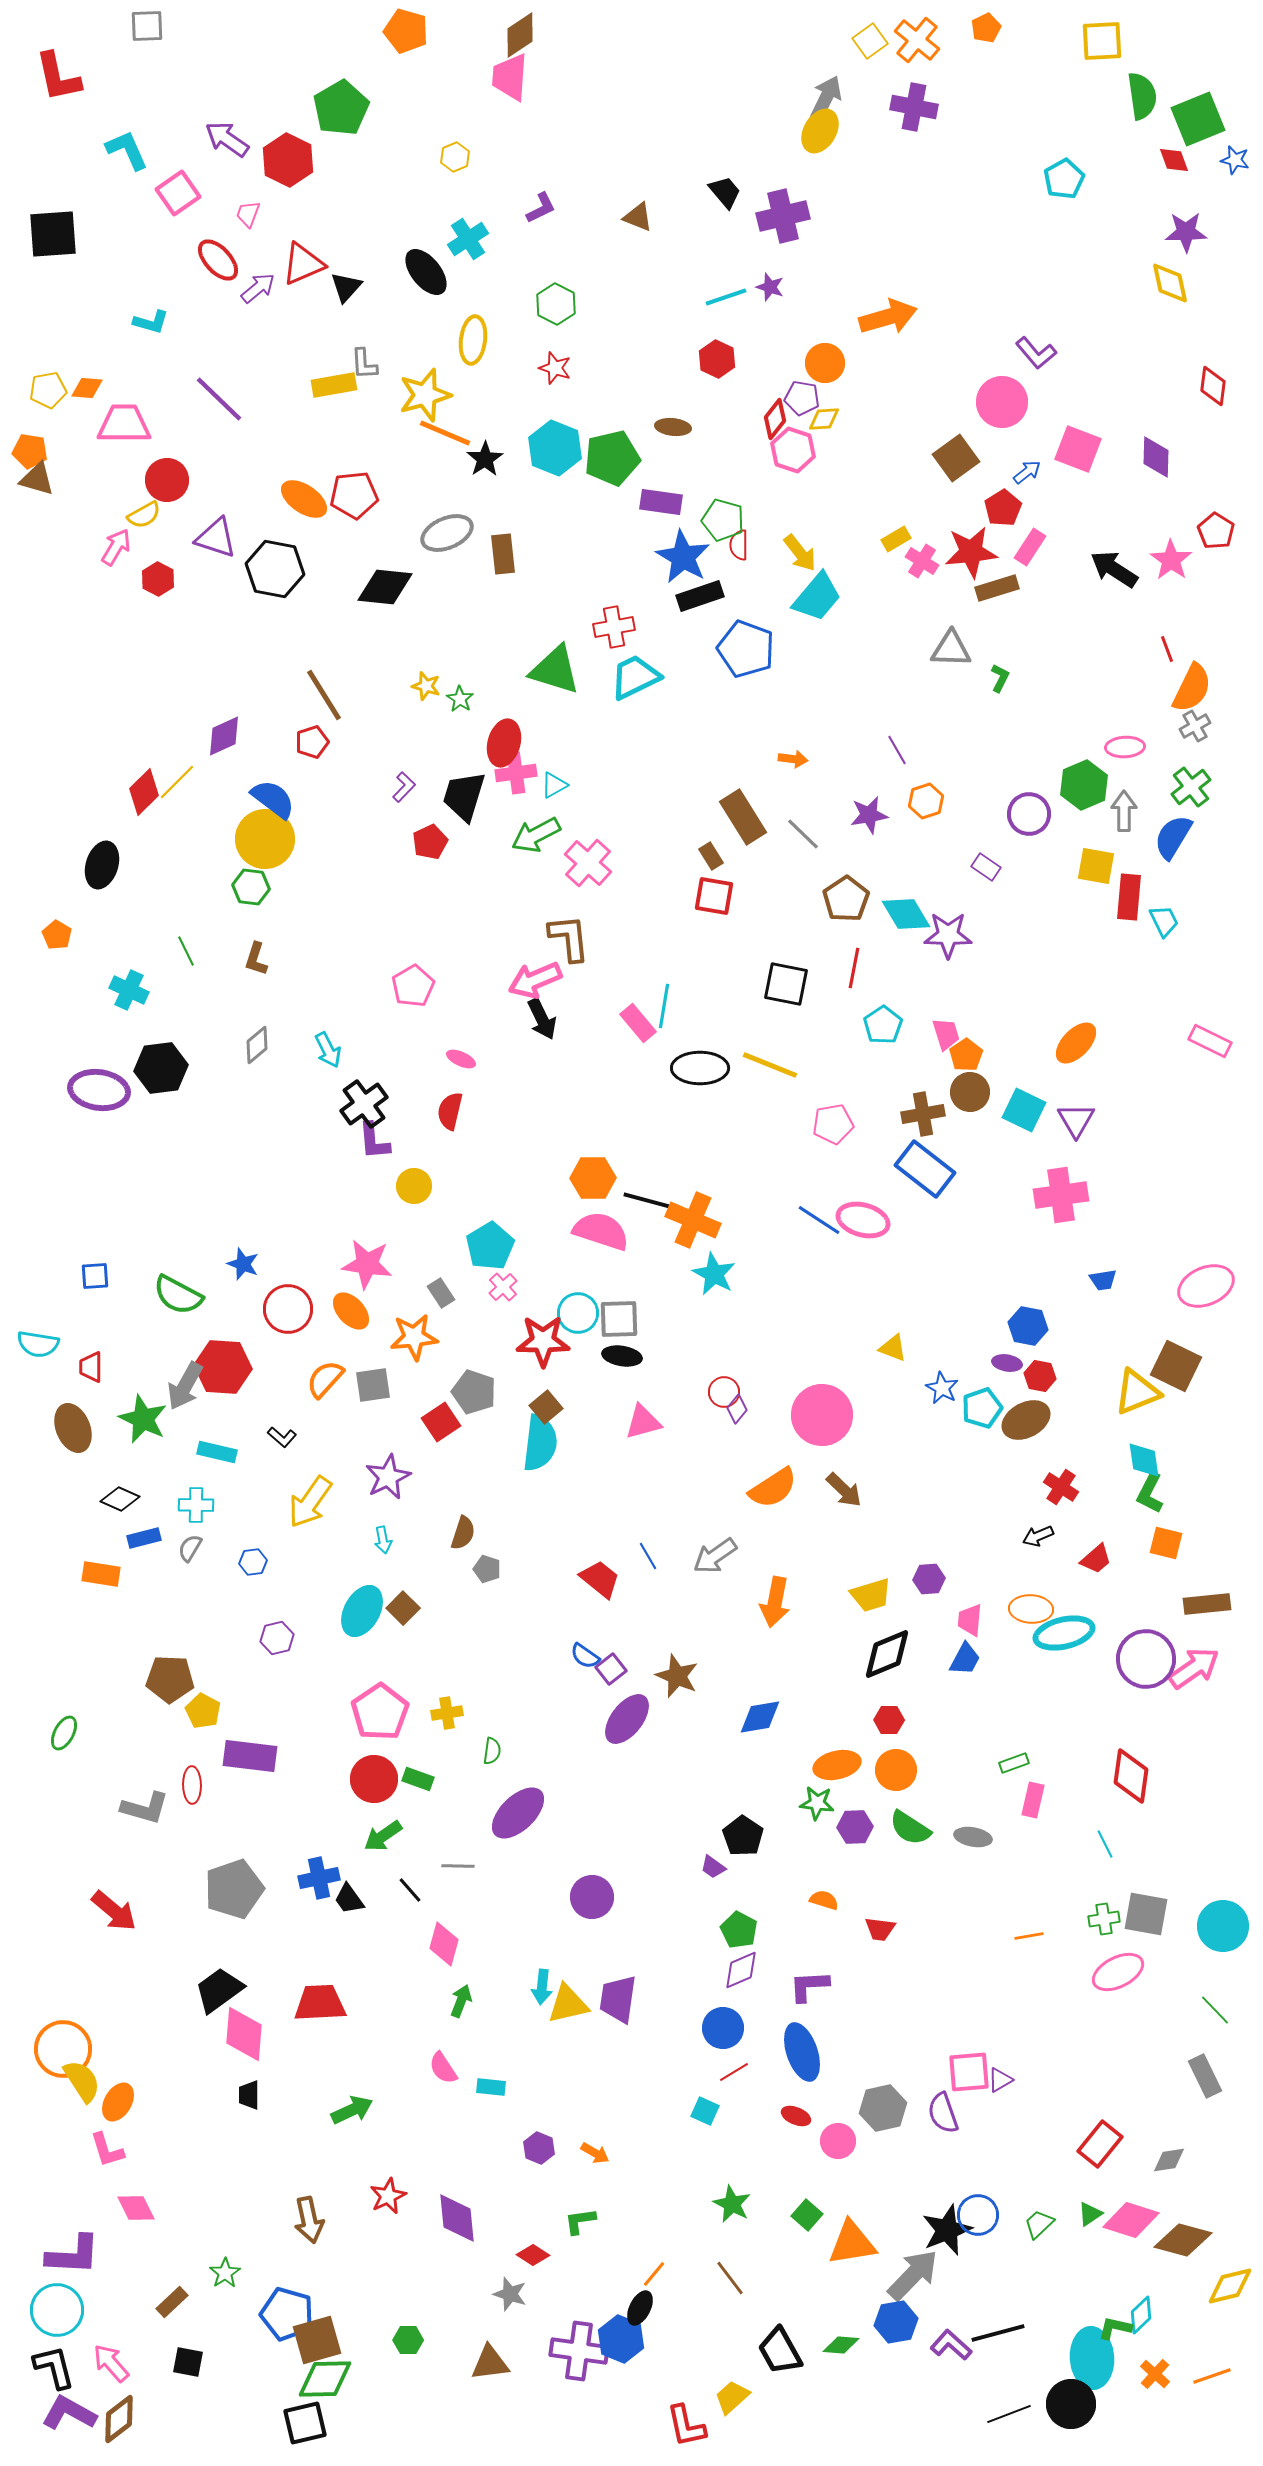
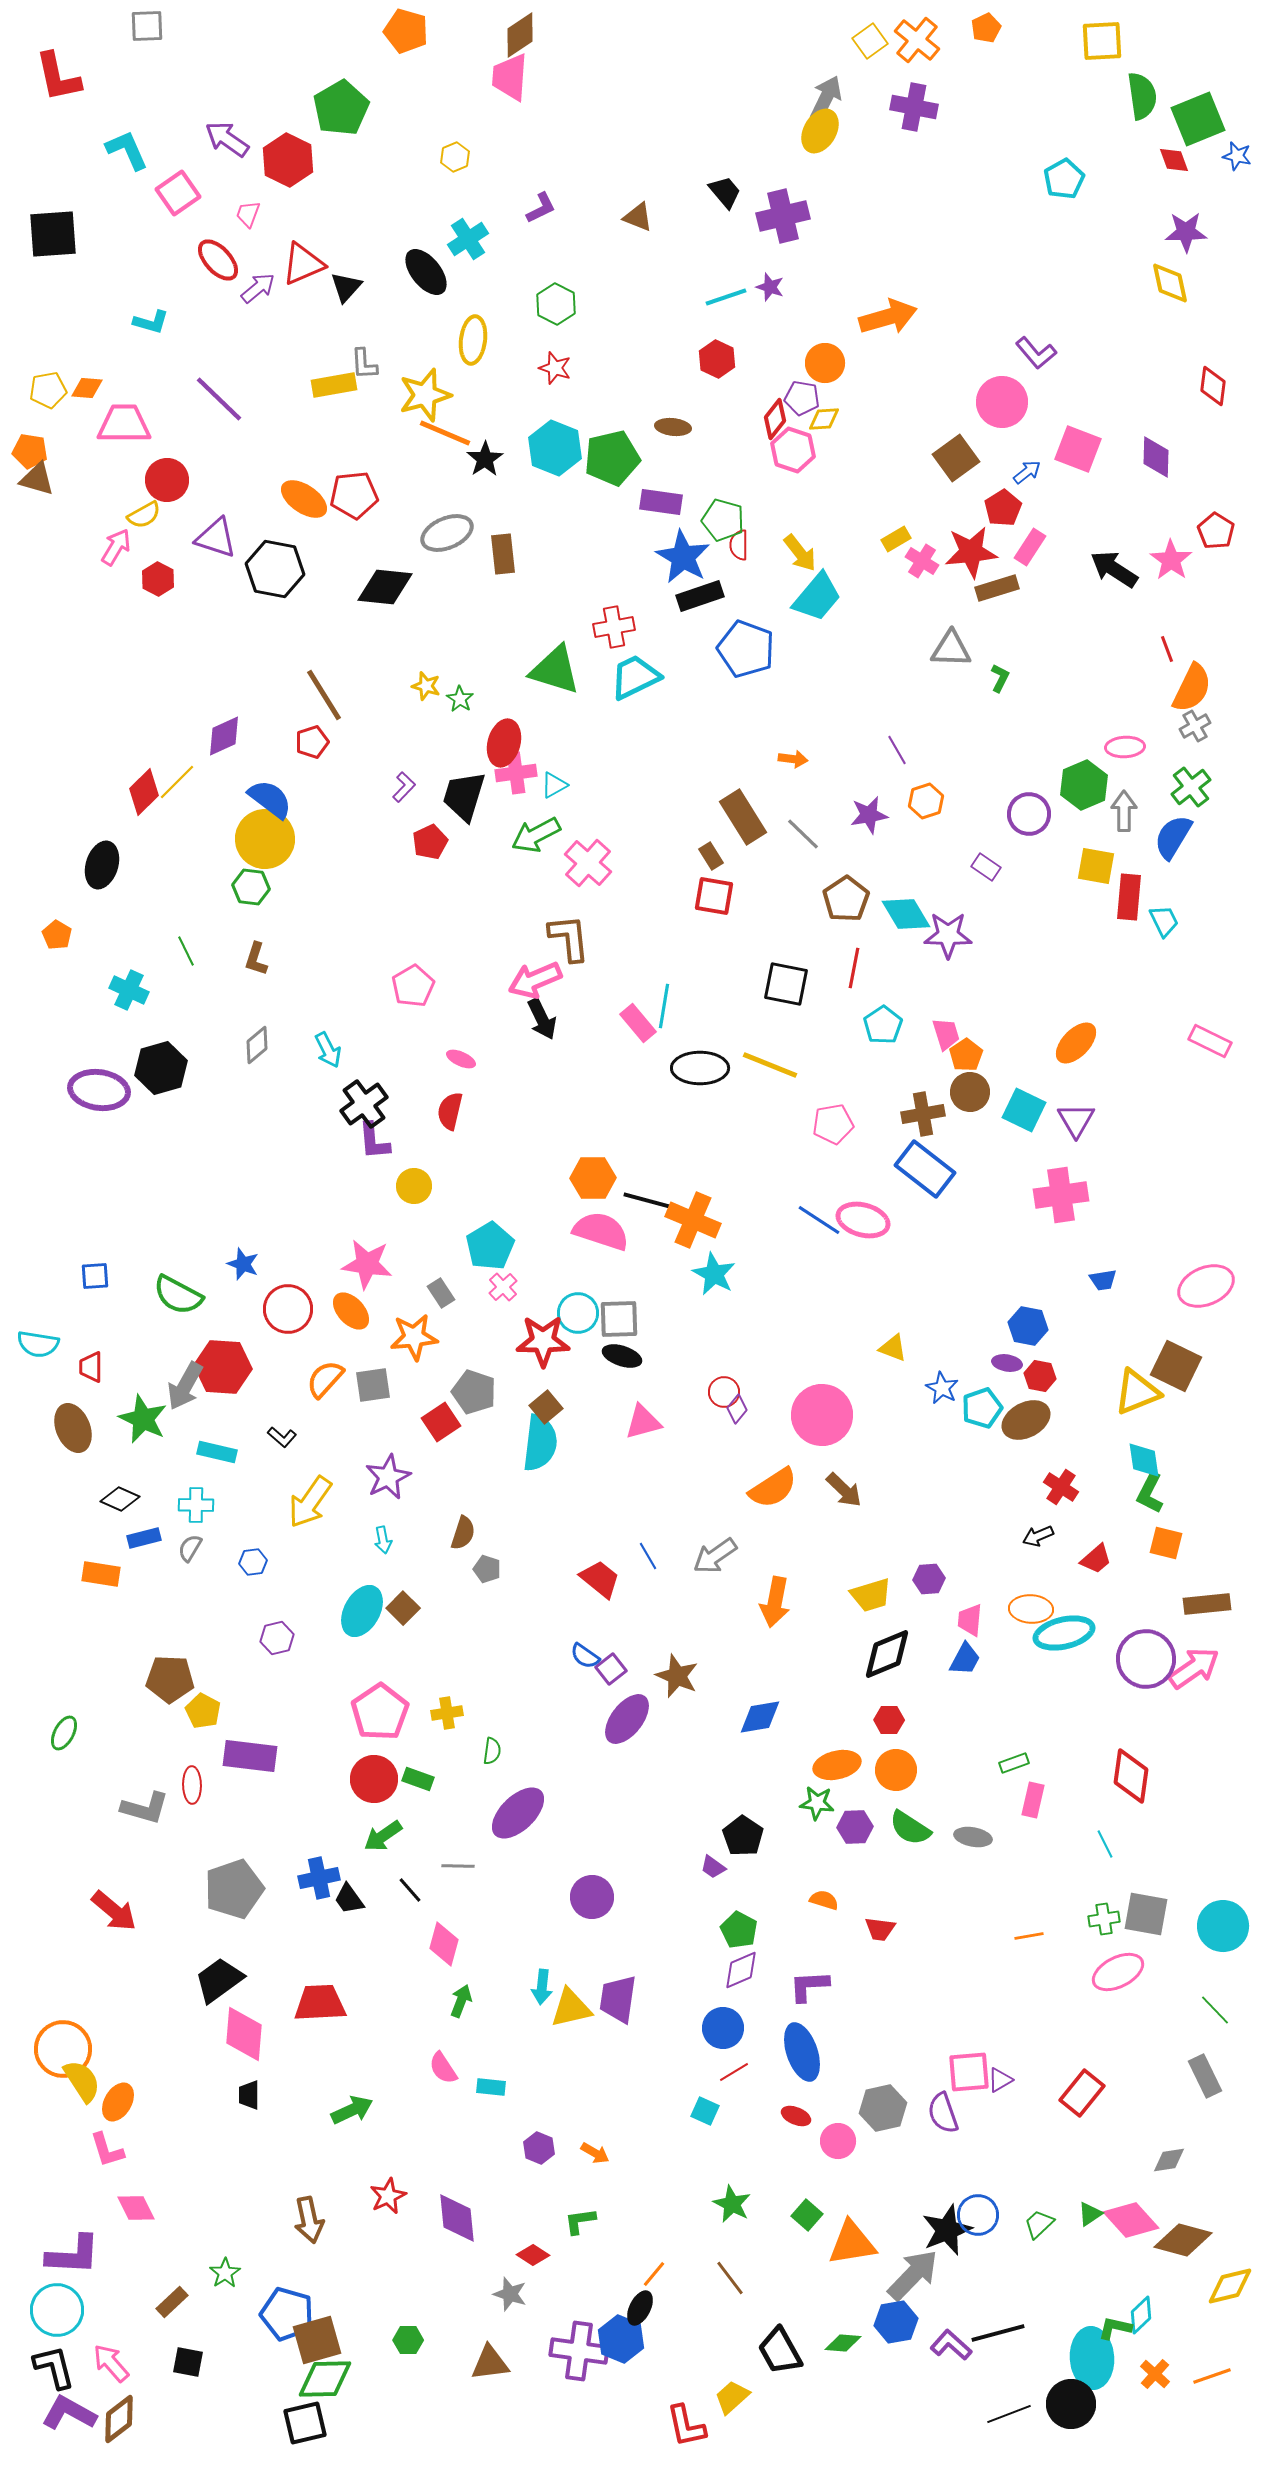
blue star at (1235, 160): moved 2 px right, 4 px up
blue semicircle at (273, 799): moved 3 px left
black hexagon at (161, 1068): rotated 9 degrees counterclockwise
black ellipse at (622, 1356): rotated 9 degrees clockwise
black trapezoid at (219, 1990): moved 10 px up
yellow triangle at (568, 2004): moved 3 px right, 4 px down
red rectangle at (1100, 2144): moved 18 px left, 51 px up
pink diamond at (1131, 2220): rotated 30 degrees clockwise
green diamond at (841, 2345): moved 2 px right, 2 px up
